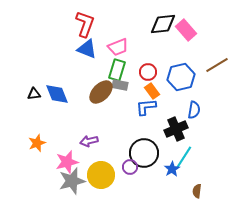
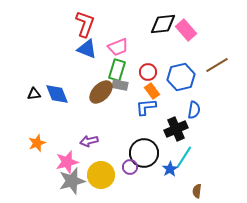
blue star: moved 2 px left
